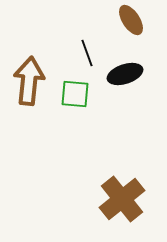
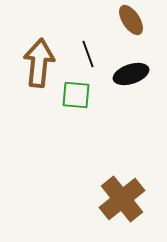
black line: moved 1 px right, 1 px down
black ellipse: moved 6 px right
brown arrow: moved 10 px right, 18 px up
green square: moved 1 px right, 1 px down
